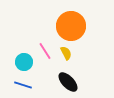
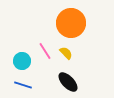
orange circle: moved 3 px up
yellow semicircle: rotated 16 degrees counterclockwise
cyan circle: moved 2 px left, 1 px up
